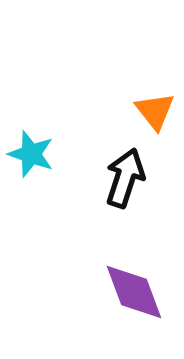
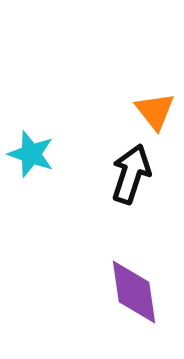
black arrow: moved 6 px right, 4 px up
purple diamond: rotated 12 degrees clockwise
